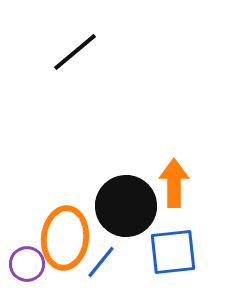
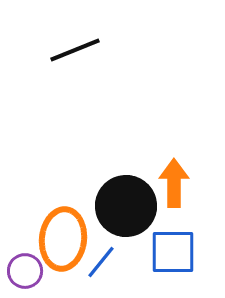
black line: moved 2 px up; rotated 18 degrees clockwise
orange ellipse: moved 2 px left, 1 px down
blue square: rotated 6 degrees clockwise
purple circle: moved 2 px left, 7 px down
